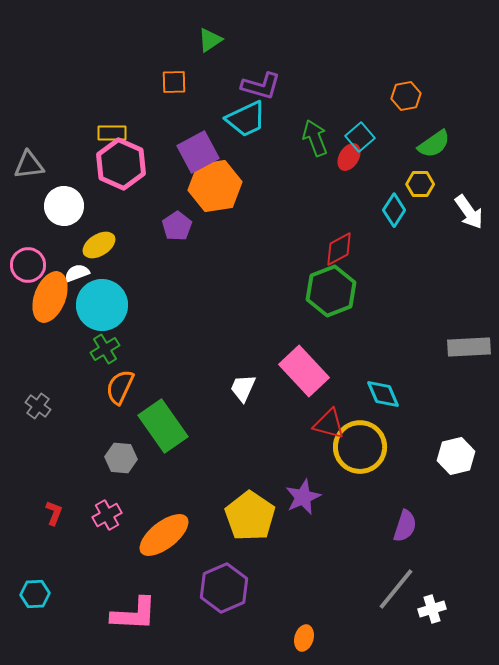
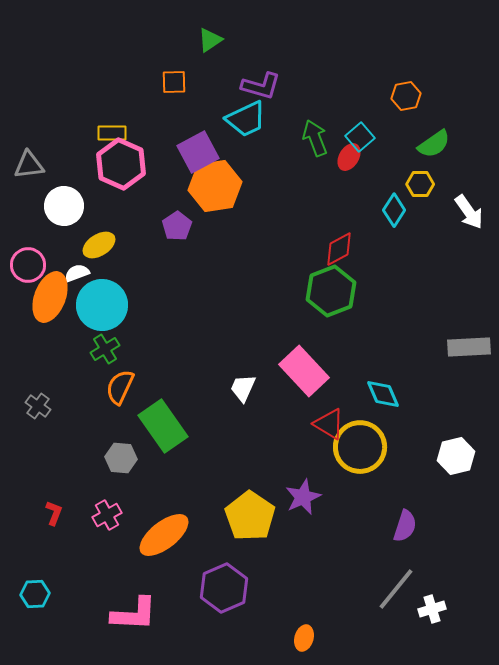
red triangle at (329, 424): rotated 16 degrees clockwise
